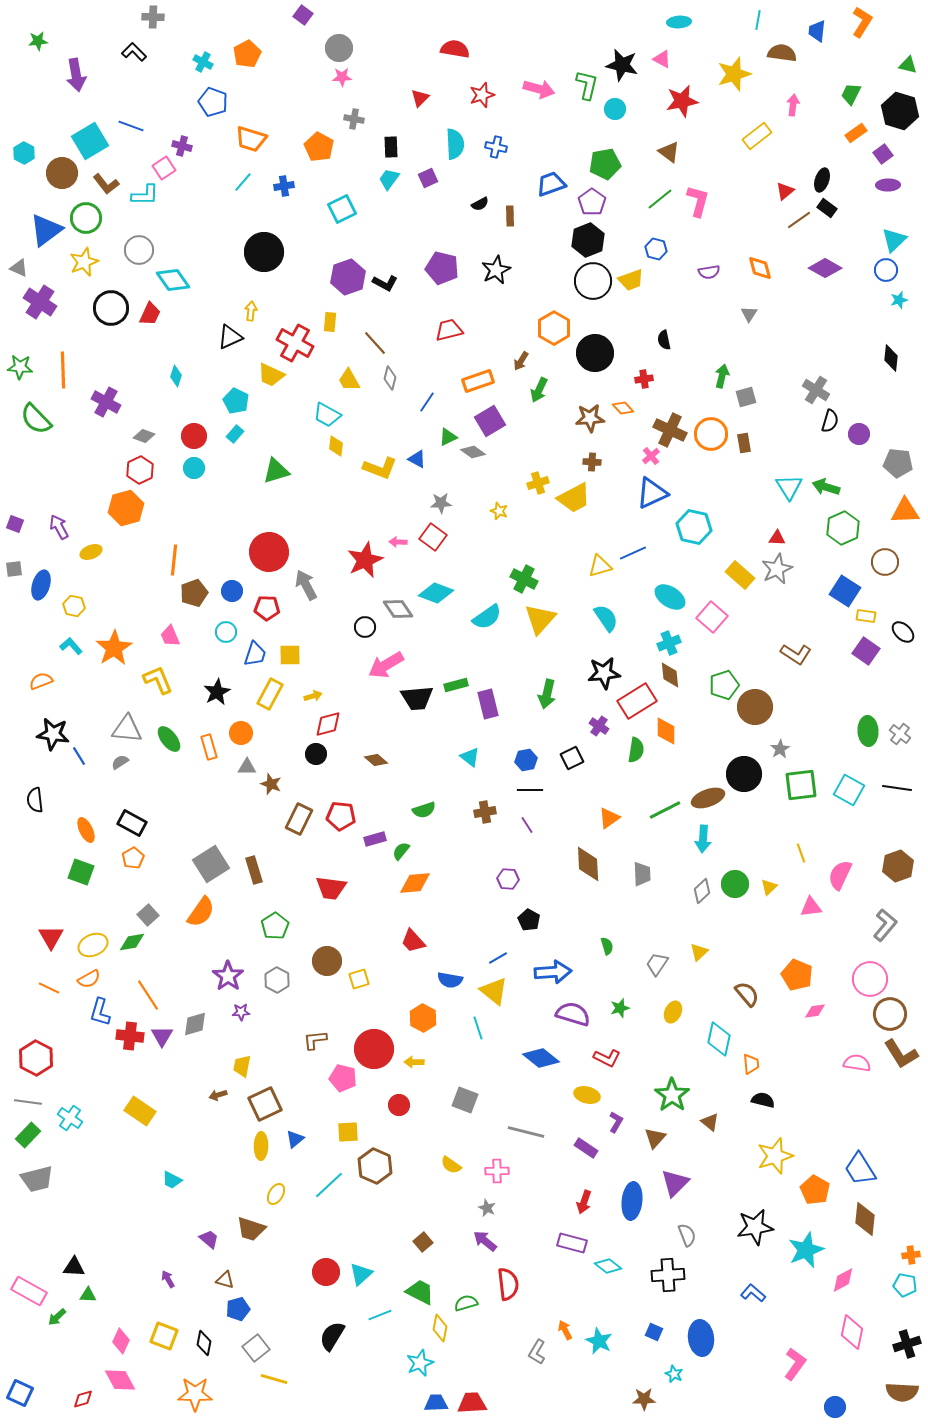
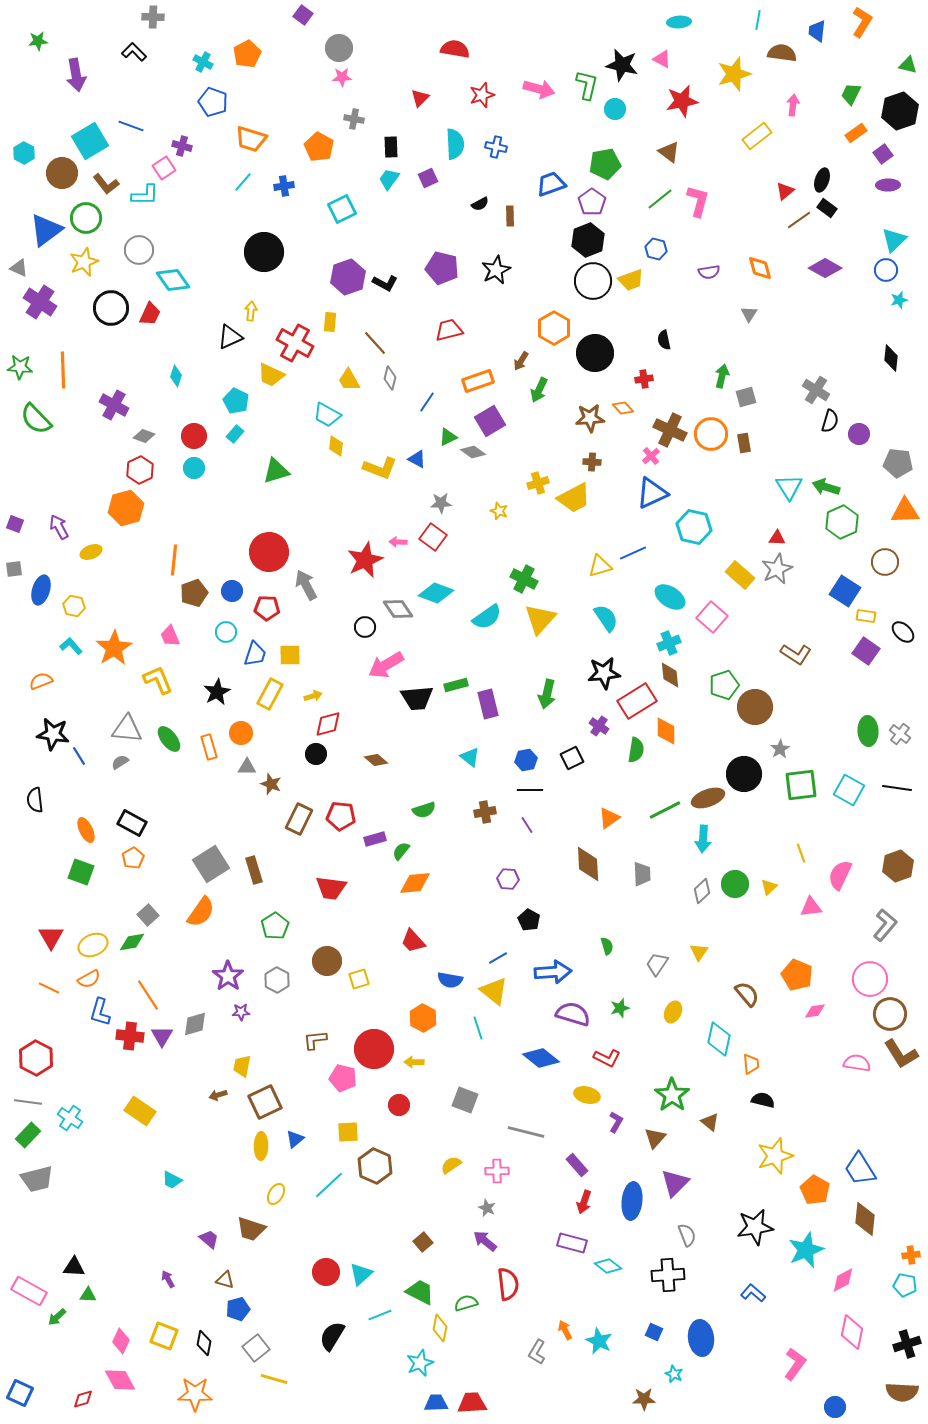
black hexagon at (900, 111): rotated 24 degrees clockwise
purple cross at (106, 402): moved 8 px right, 3 px down
green hexagon at (843, 528): moved 1 px left, 6 px up
blue ellipse at (41, 585): moved 5 px down
yellow triangle at (699, 952): rotated 12 degrees counterclockwise
brown square at (265, 1104): moved 2 px up
purple rectangle at (586, 1148): moved 9 px left, 17 px down; rotated 15 degrees clockwise
yellow semicircle at (451, 1165): rotated 110 degrees clockwise
